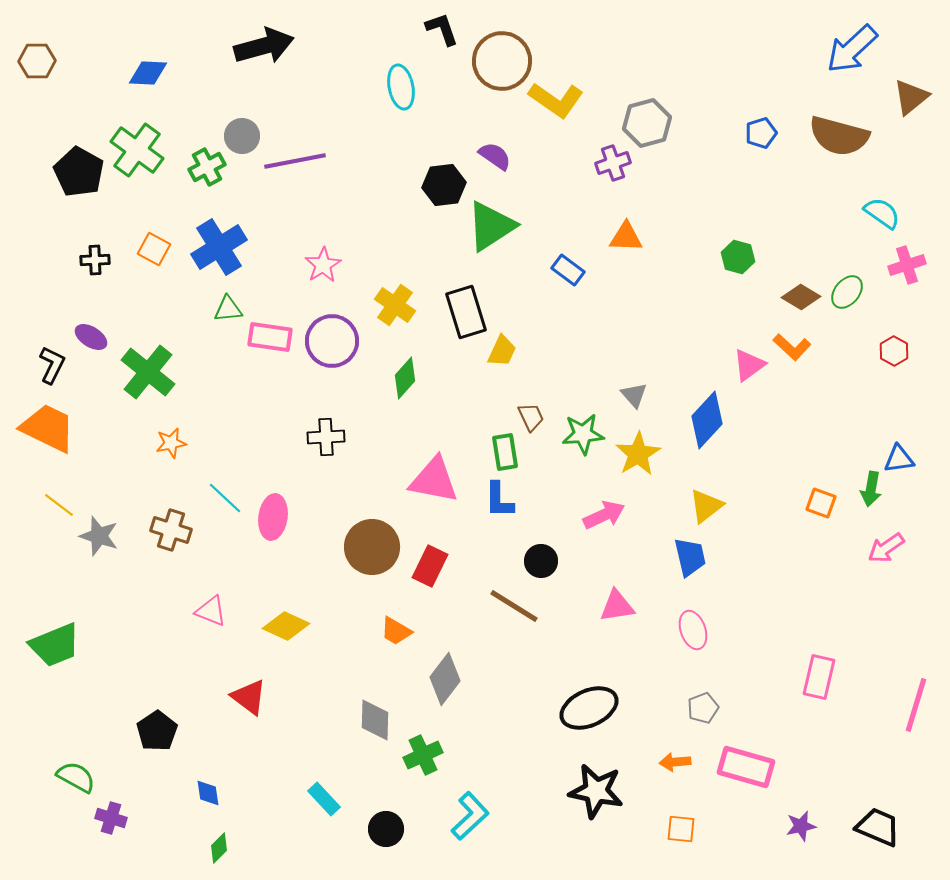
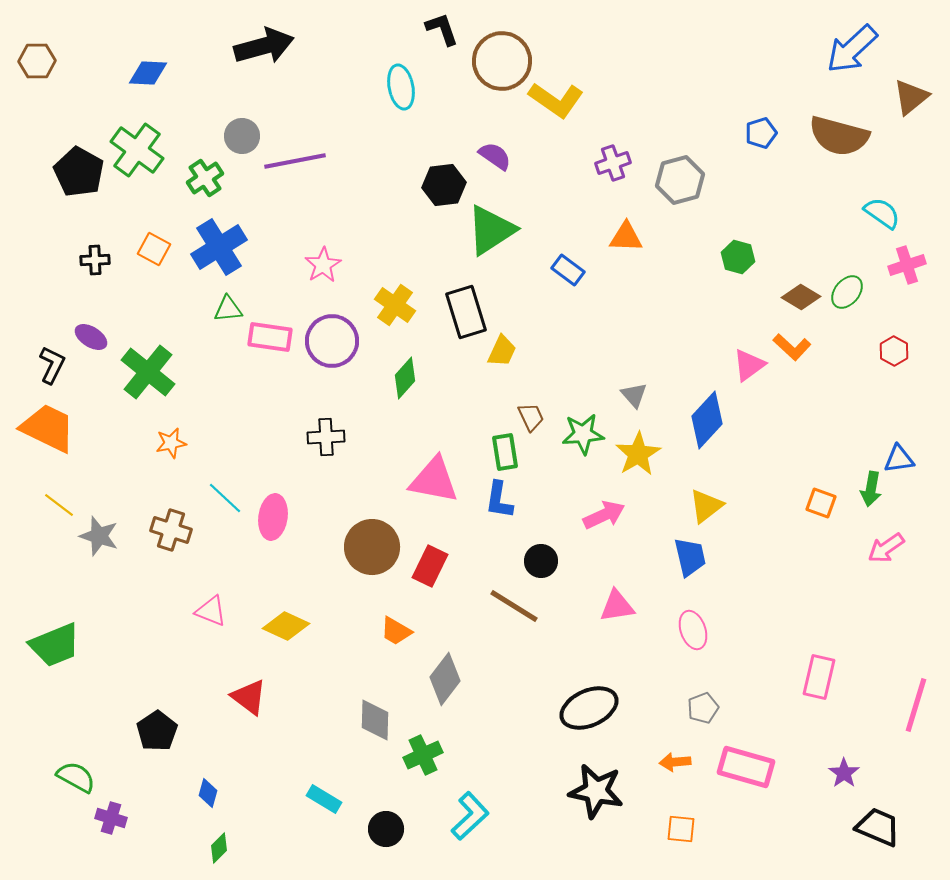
gray hexagon at (647, 123): moved 33 px right, 57 px down
green cross at (207, 167): moved 2 px left, 11 px down; rotated 6 degrees counterclockwise
green triangle at (491, 226): moved 4 px down
blue L-shape at (499, 500): rotated 9 degrees clockwise
blue diamond at (208, 793): rotated 24 degrees clockwise
cyan rectangle at (324, 799): rotated 16 degrees counterclockwise
purple star at (801, 826): moved 43 px right, 53 px up; rotated 24 degrees counterclockwise
